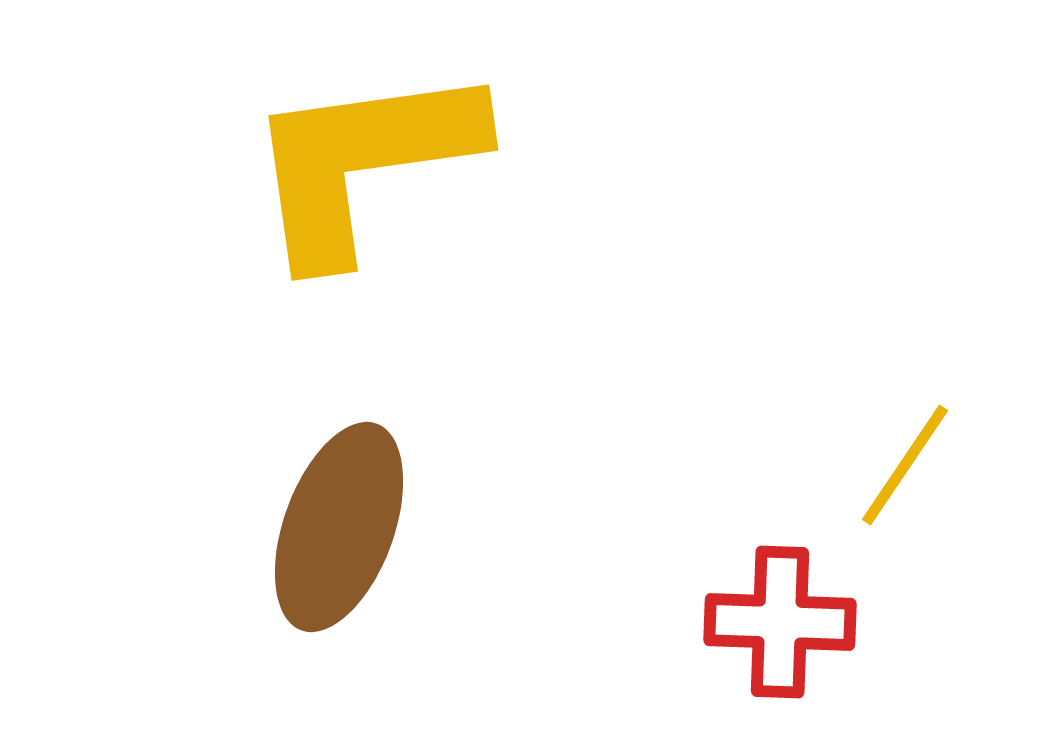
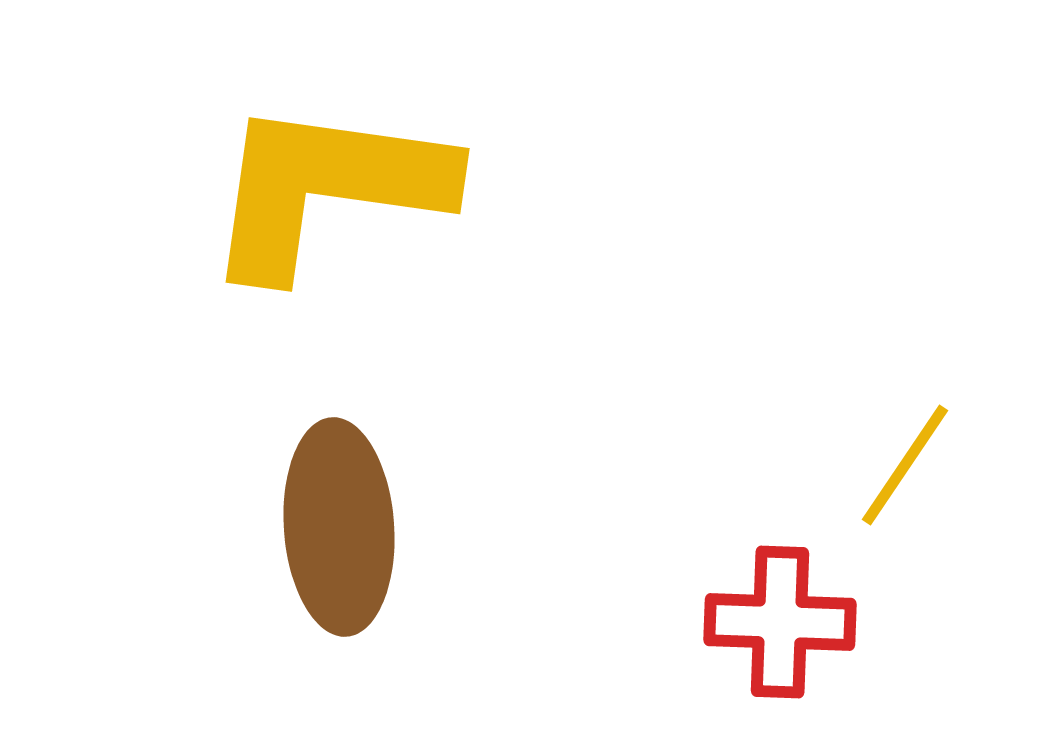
yellow L-shape: moved 36 px left, 26 px down; rotated 16 degrees clockwise
brown ellipse: rotated 24 degrees counterclockwise
